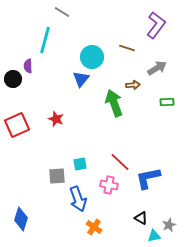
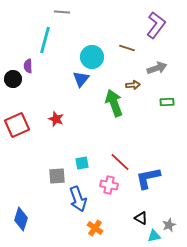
gray line: rotated 28 degrees counterclockwise
gray arrow: rotated 12 degrees clockwise
cyan square: moved 2 px right, 1 px up
orange cross: moved 1 px right, 1 px down
